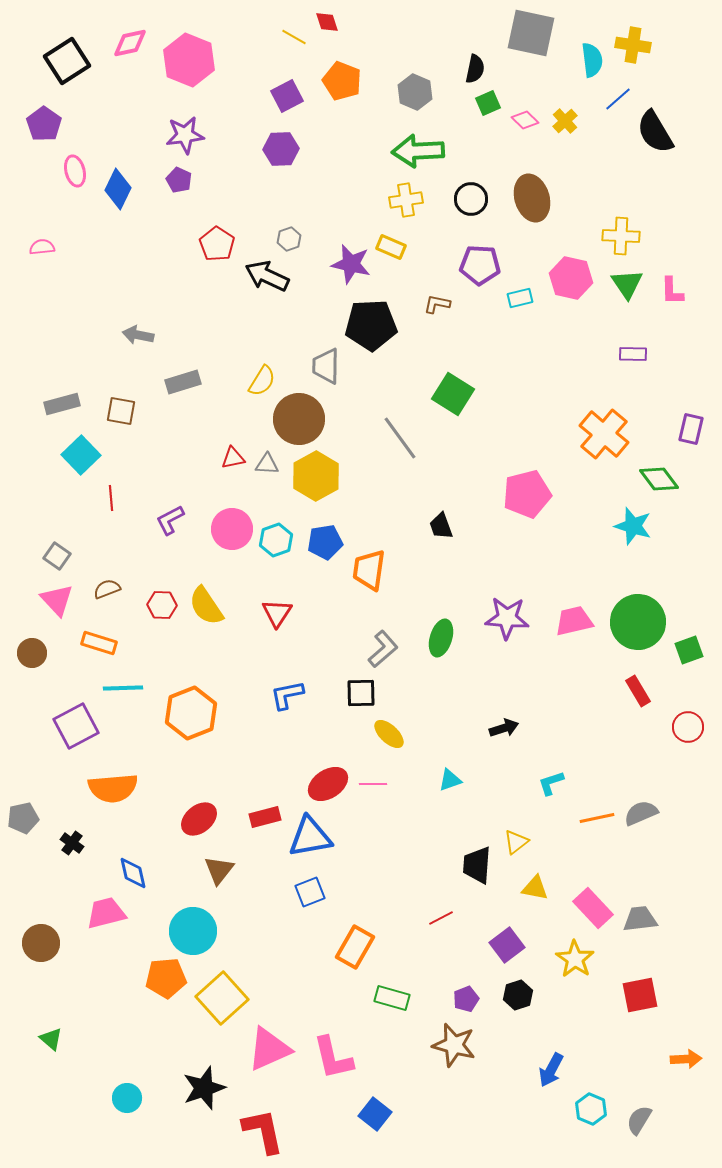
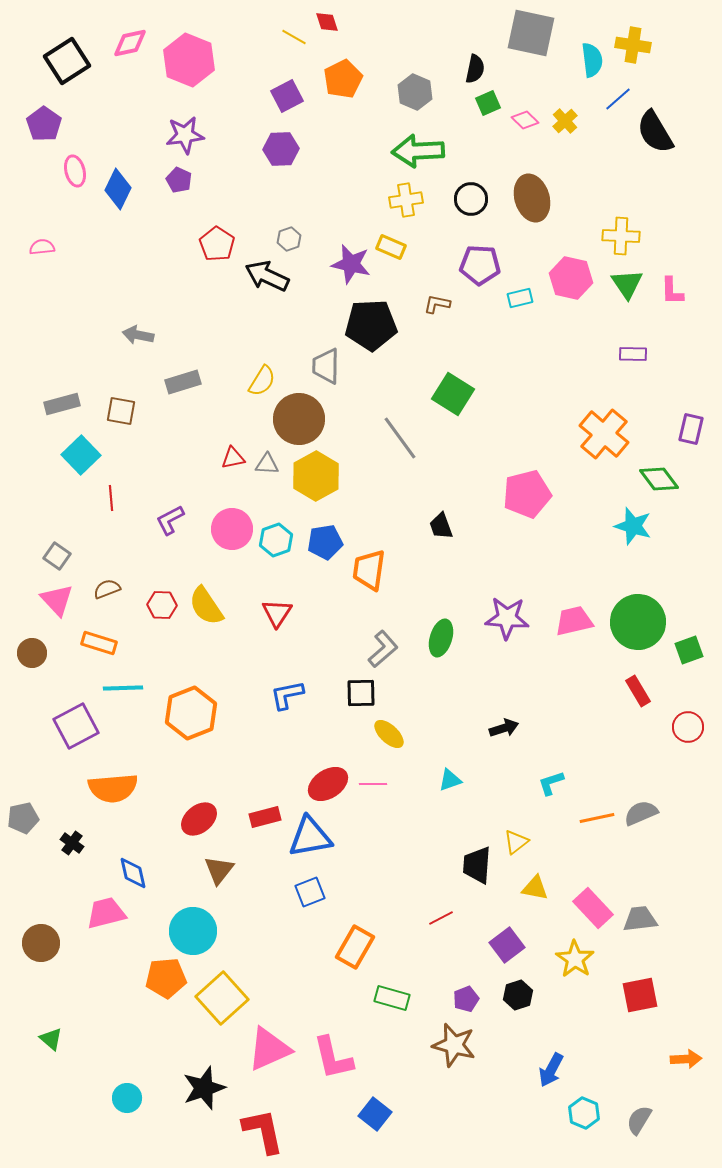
orange pentagon at (342, 81): moved 1 px right, 2 px up; rotated 24 degrees clockwise
cyan hexagon at (591, 1109): moved 7 px left, 4 px down
